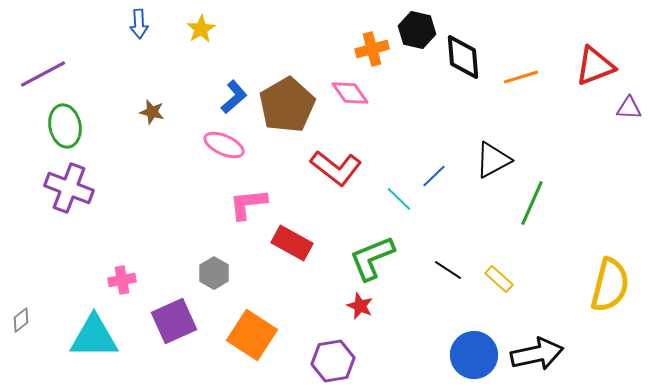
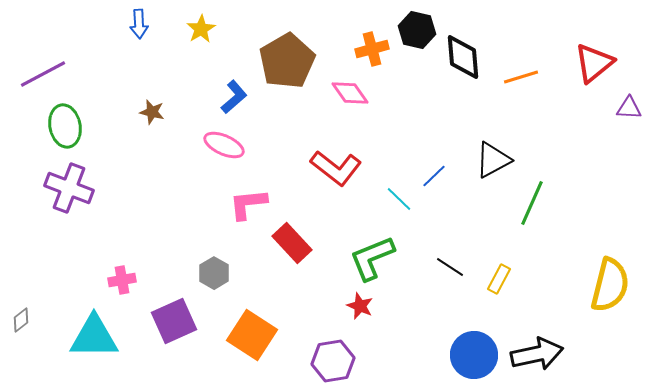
red triangle: moved 1 px left, 3 px up; rotated 18 degrees counterclockwise
brown pentagon: moved 44 px up
red rectangle: rotated 18 degrees clockwise
black line: moved 2 px right, 3 px up
yellow rectangle: rotated 76 degrees clockwise
